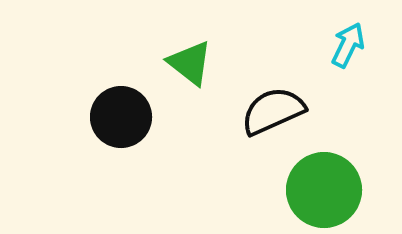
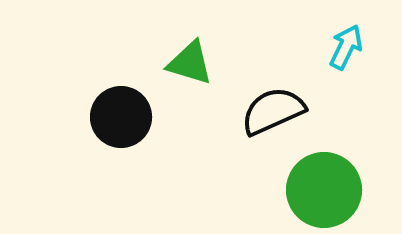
cyan arrow: moved 2 px left, 2 px down
green triangle: rotated 21 degrees counterclockwise
